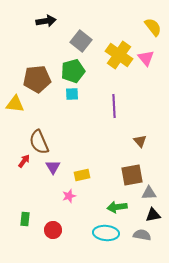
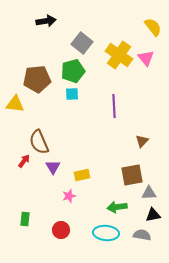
gray square: moved 1 px right, 2 px down
brown triangle: moved 2 px right; rotated 24 degrees clockwise
red circle: moved 8 px right
